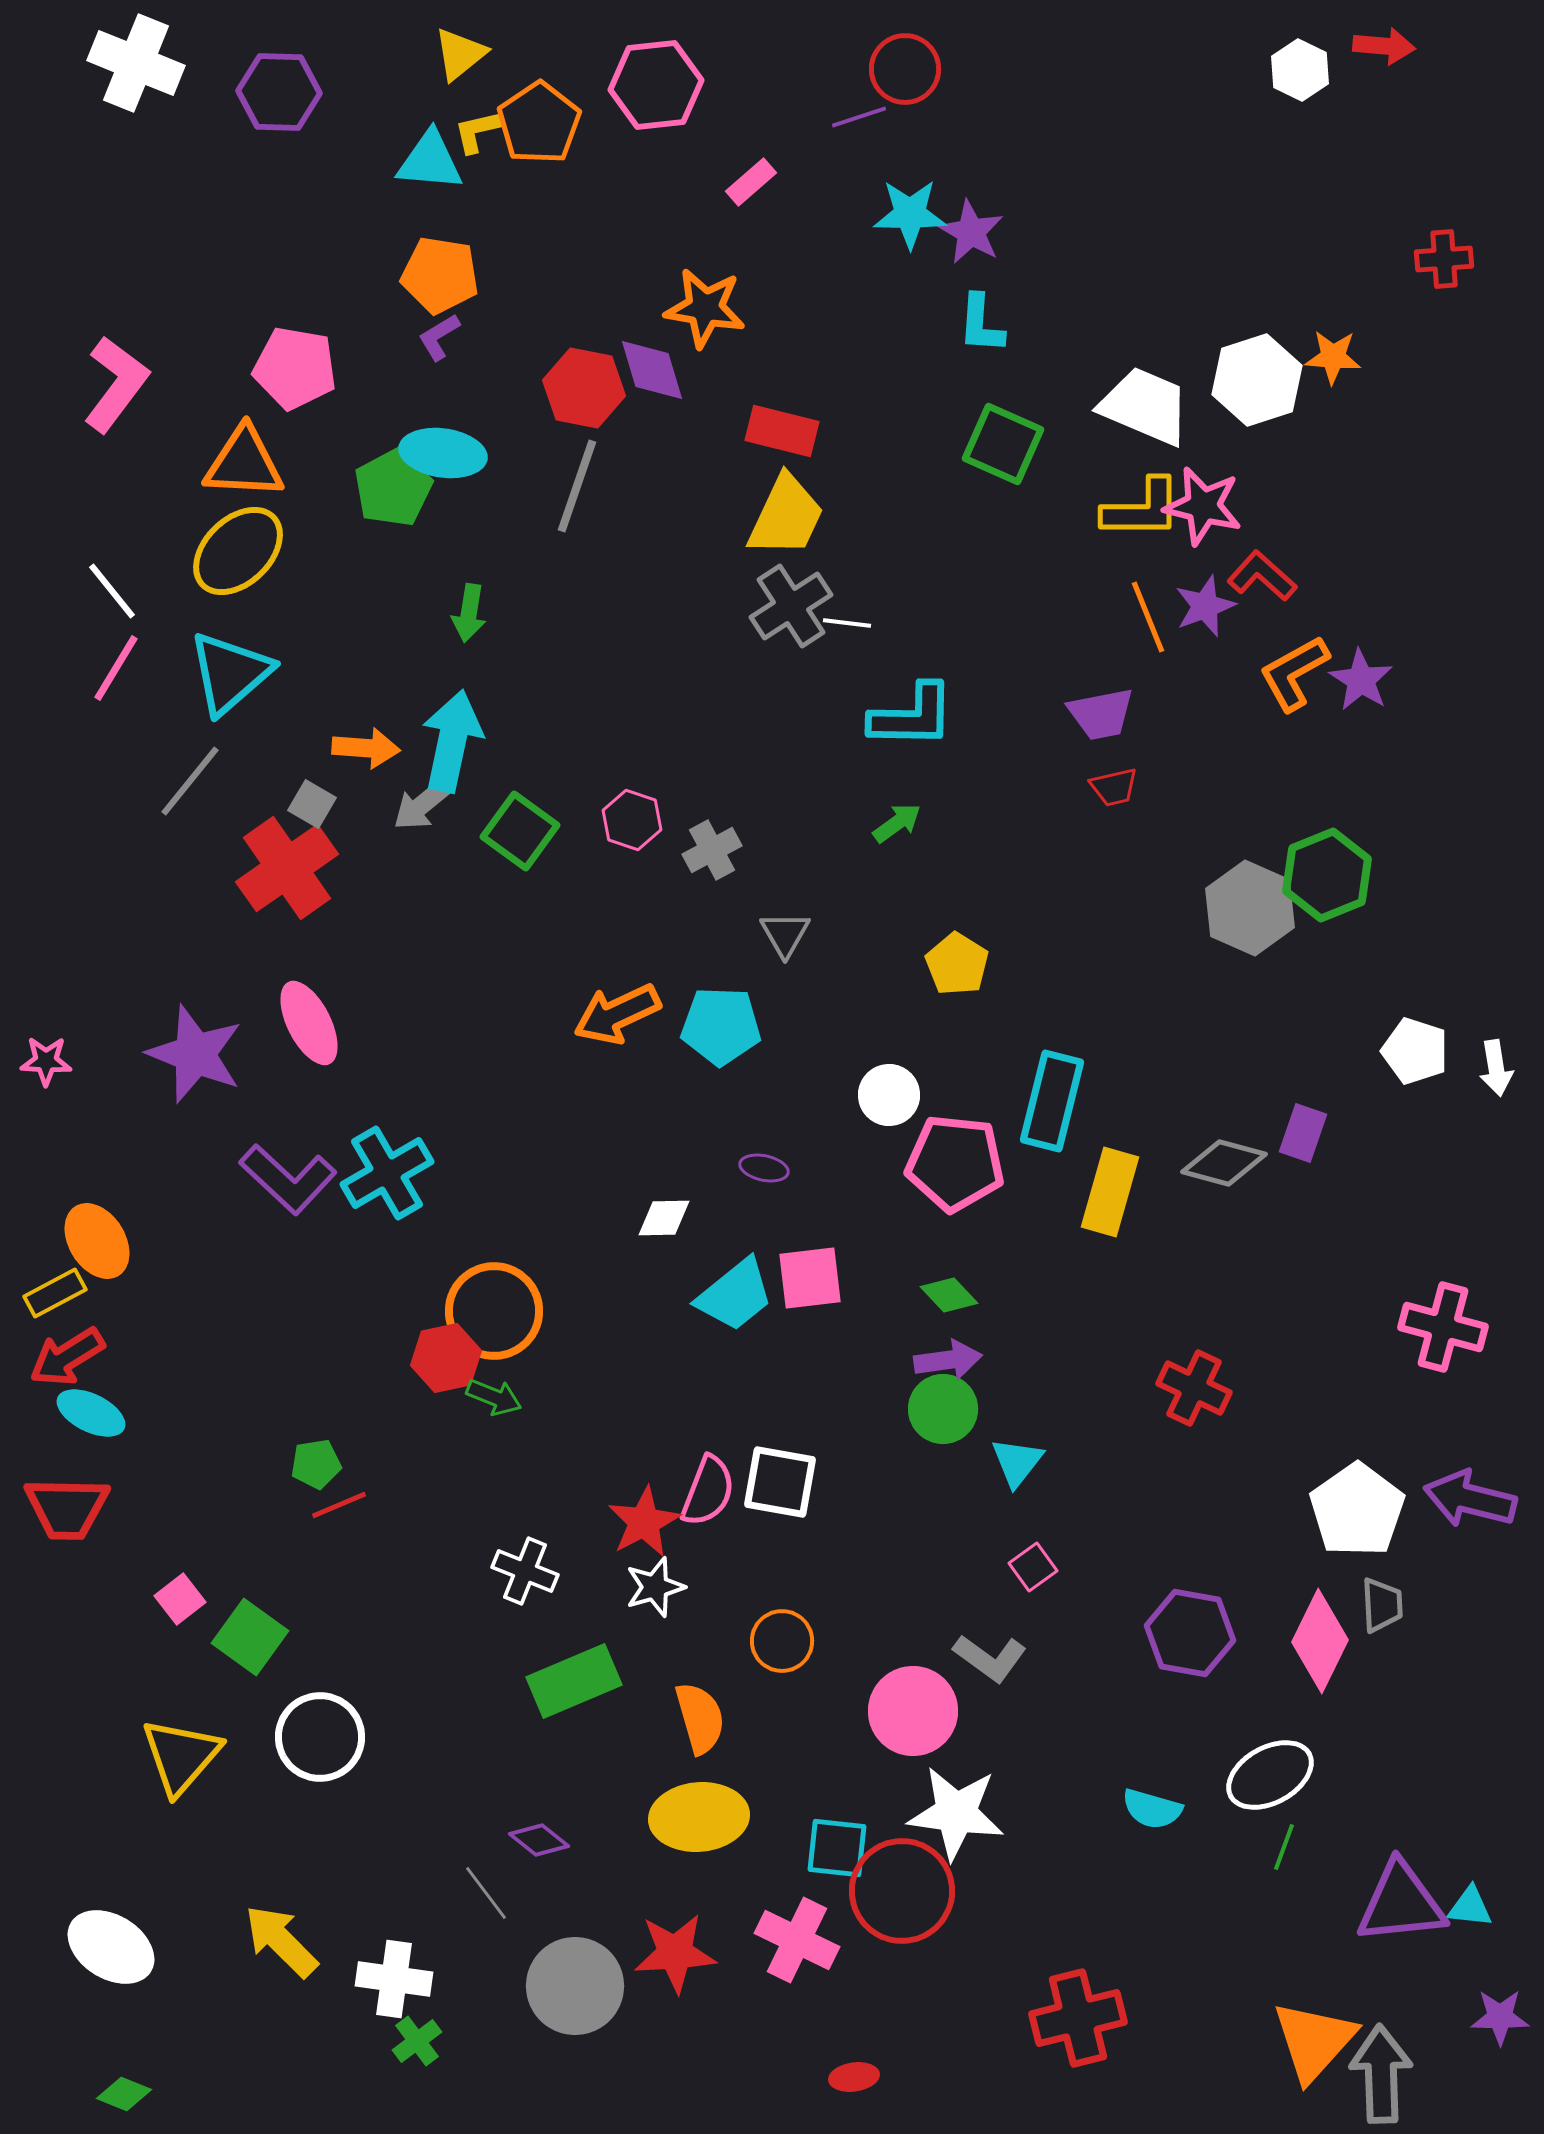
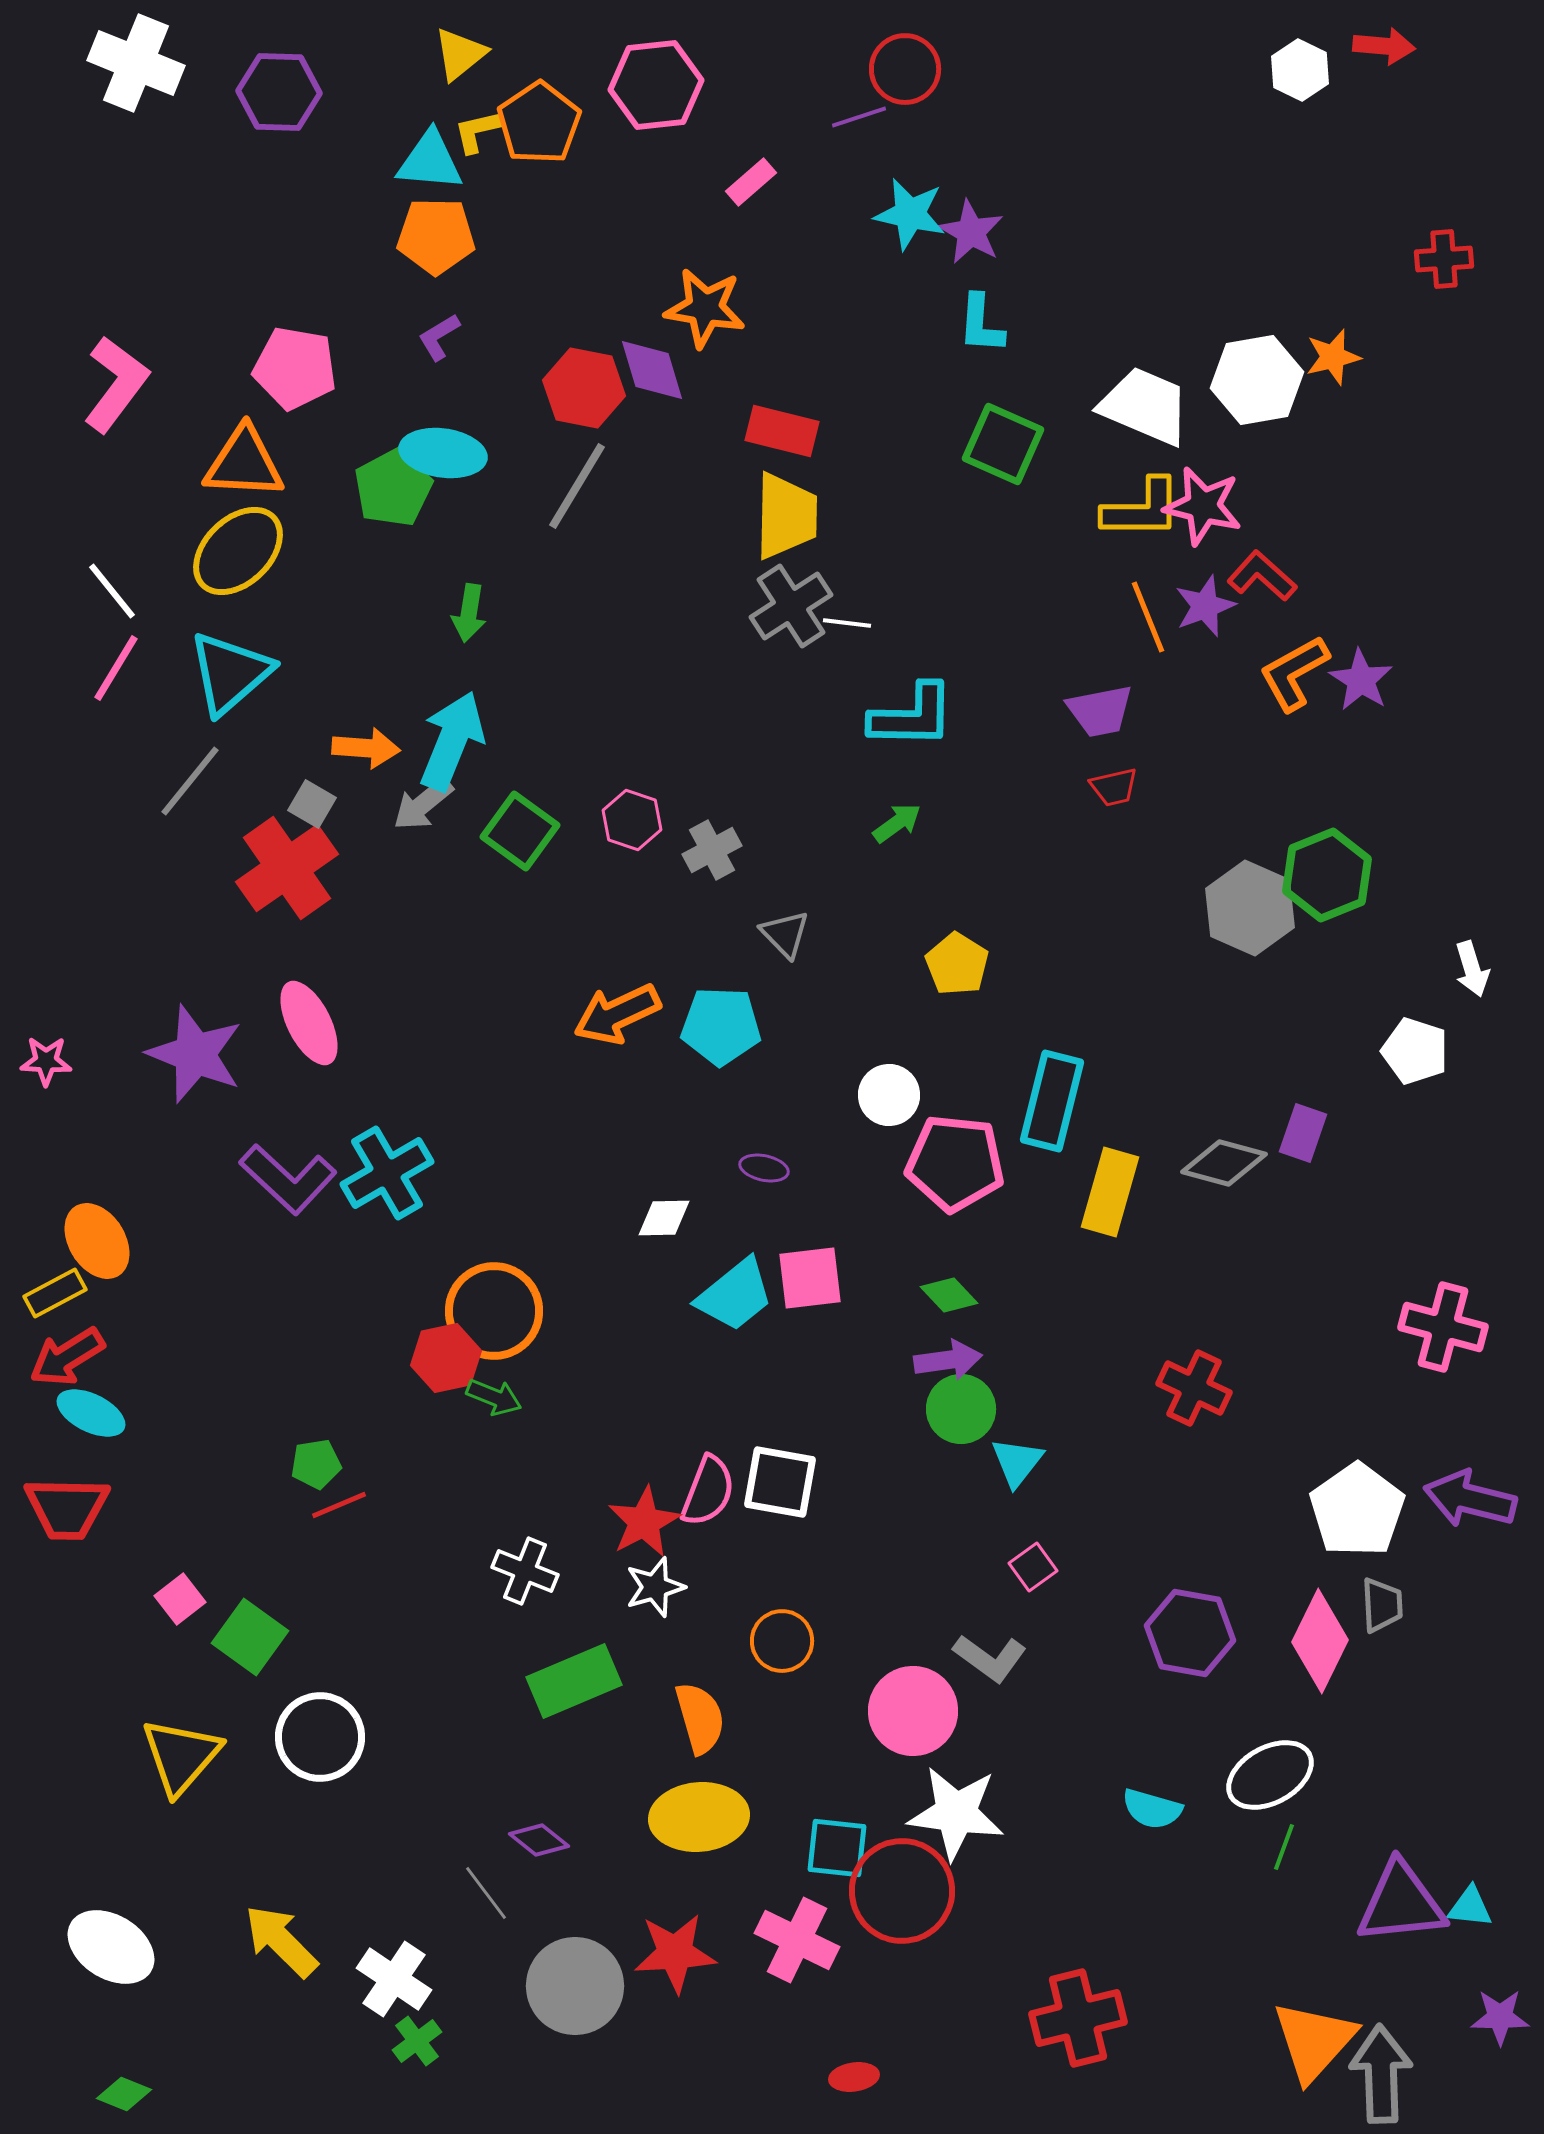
cyan star at (910, 214): rotated 12 degrees clockwise
orange pentagon at (440, 275): moved 4 px left, 39 px up; rotated 8 degrees counterclockwise
orange star at (1333, 357): rotated 18 degrees counterclockwise
white hexagon at (1257, 380): rotated 8 degrees clockwise
gray line at (577, 486): rotated 12 degrees clockwise
yellow trapezoid at (786, 516): rotated 24 degrees counterclockwise
purple trapezoid at (1101, 714): moved 1 px left, 3 px up
cyan arrow at (452, 741): rotated 10 degrees clockwise
gray triangle at (785, 934): rotated 14 degrees counterclockwise
white arrow at (1496, 1068): moved 24 px left, 99 px up; rotated 8 degrees counterclockwise
green circle at (943, 1409): moved 18 px right
white cross at (394, 1979): rotated 26 degrees clockwise
